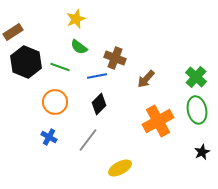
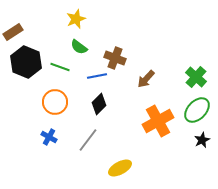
green ellipse: rotated 56 degrees clockwise
black star: moved 12 px up
